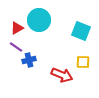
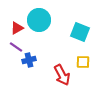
cyan square: moved 1 px left, 1 px down
red arrow: rotated 40 degrees clockwise
